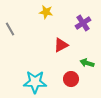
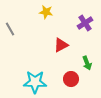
purple cross: moved 2 px right
green arrow: rotated 128 degrees counterclockwise
